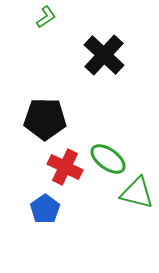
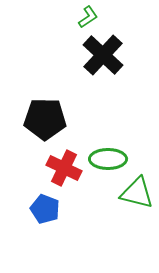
green L-shape: moved 42 px right
black cross: moved 1 px left
green ellipse: rotated 36 degrees counterclockwise
red cross: moved 1 px left, 1 px down
blue pentagon: rotated 16 degrees counterclockwise
